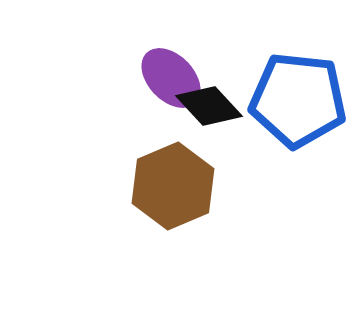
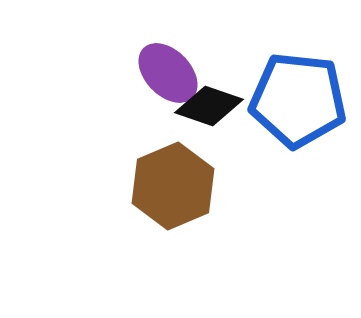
purple ellipse: moved 3 px left, 5 px up
black diamond: rotated 28 degrees counterclockwise
